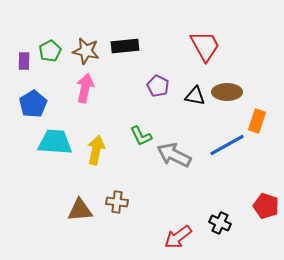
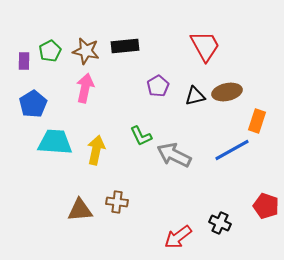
purple pentagon: rotated 15 degrees clockwise
brown ellipse: rotated 12 degrees counterclockwise
black triangle: rotated 25 degrees counterclockwise
blue line: moved 5 px right, 5 px down
